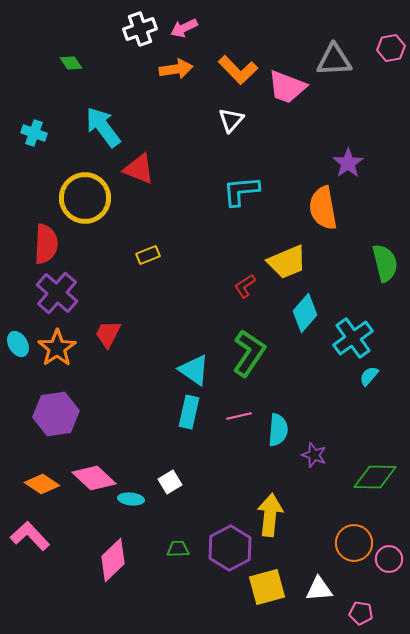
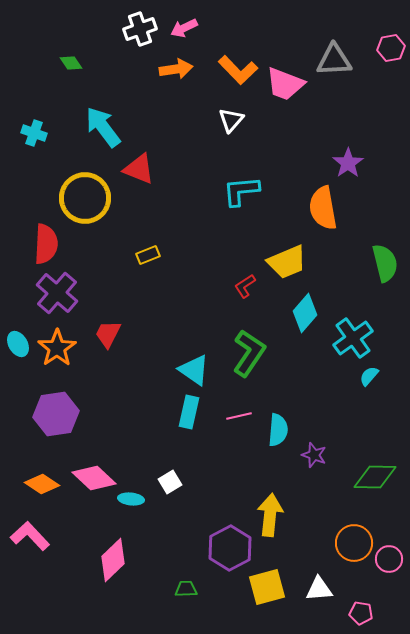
pink trapezoid at (287, 87): moved 2 px left, 3 px up
green trapezoid at (178, 549): moved 8 px right, 40 px down
